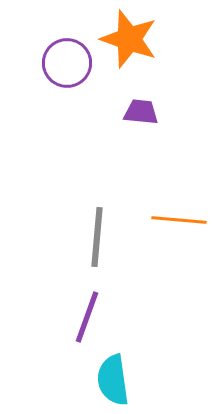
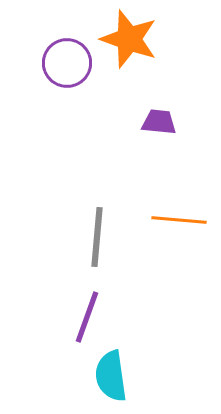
purple trapezoid: moved 18 px right, 10 px down
cyan semicircle: moved 2 px left, 4 px up
